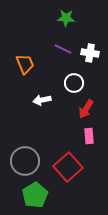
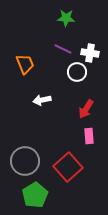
white circle: moved 3 px right, 11 px up
